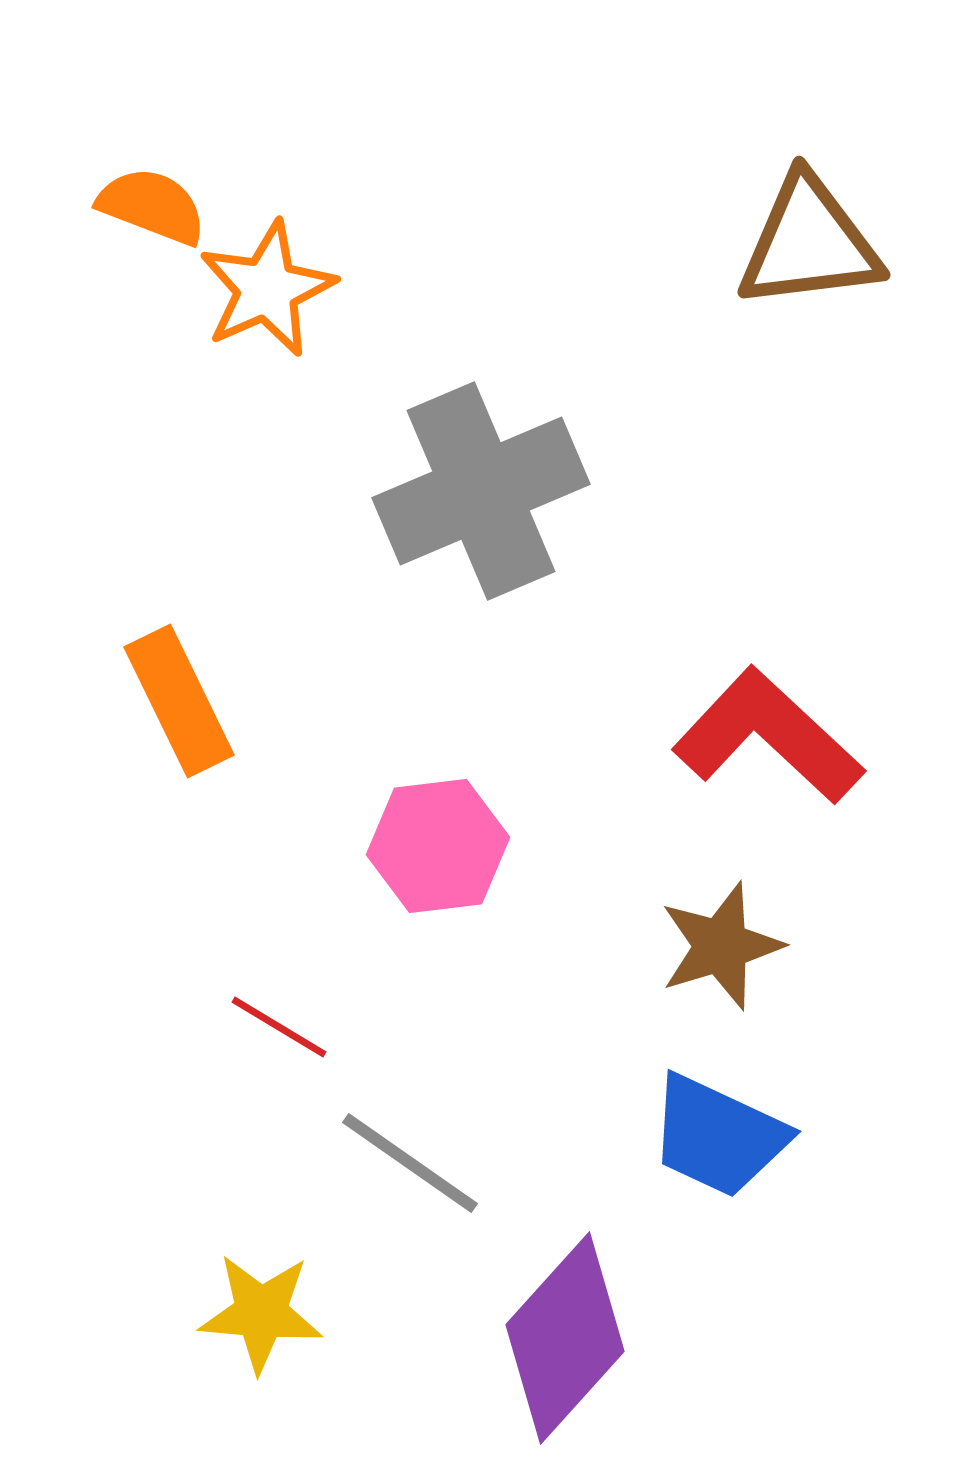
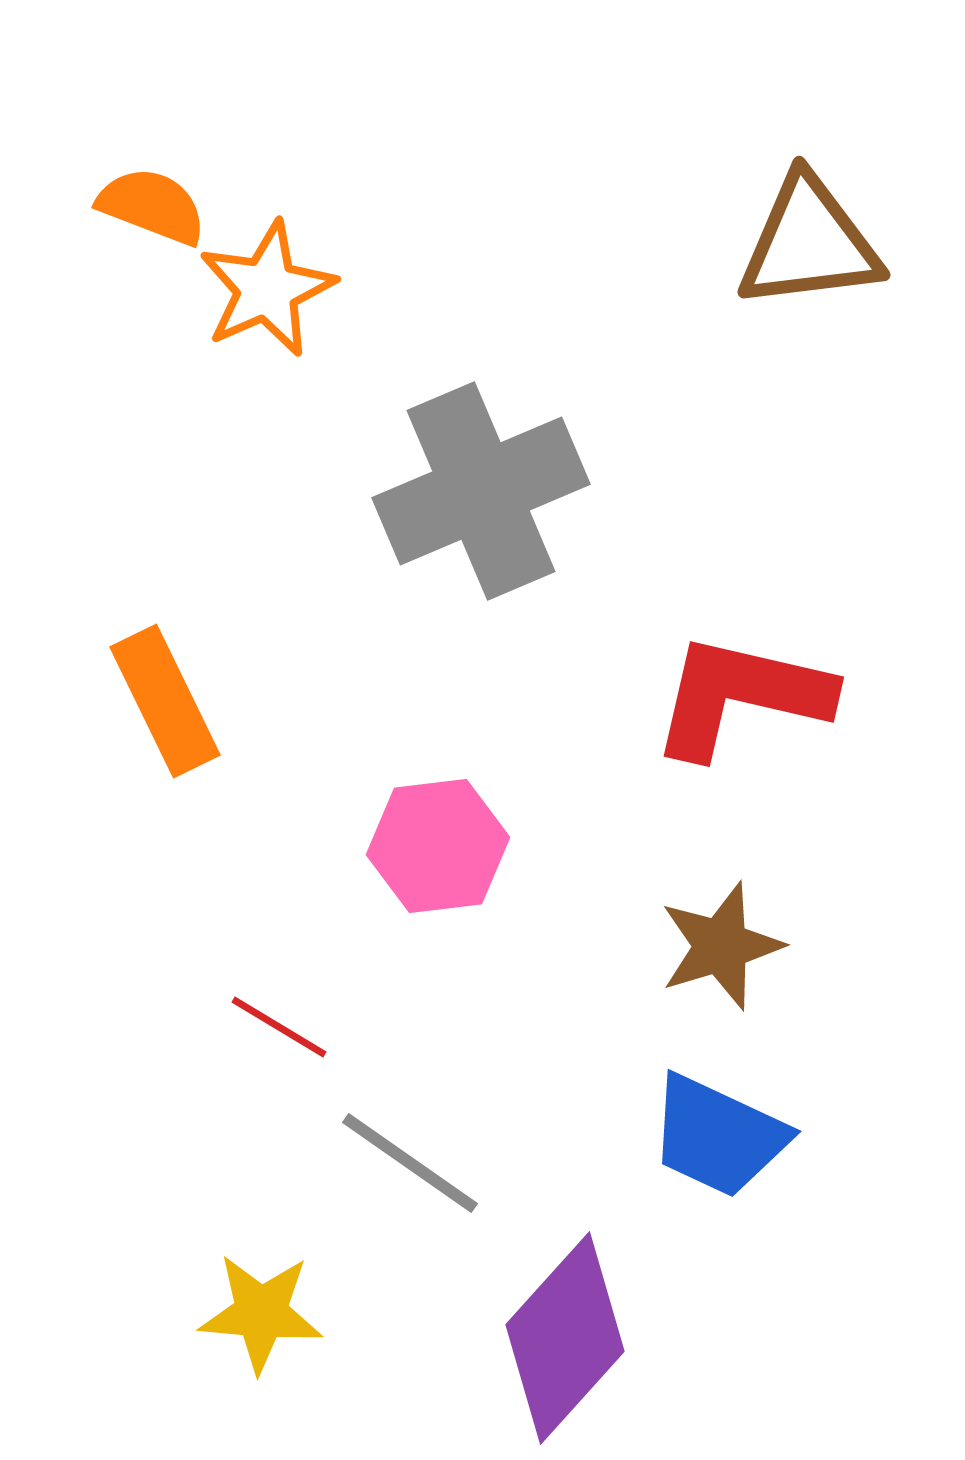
orange rectangle: moved 14 px left
red L-shape: moved 27 px left, 40 px up; rotated 30 degrees counterclockwise
